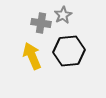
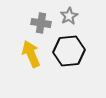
gray star: moved 6 px right, 1 px down
yellow arrow: moved 1 px left, 2 px up
